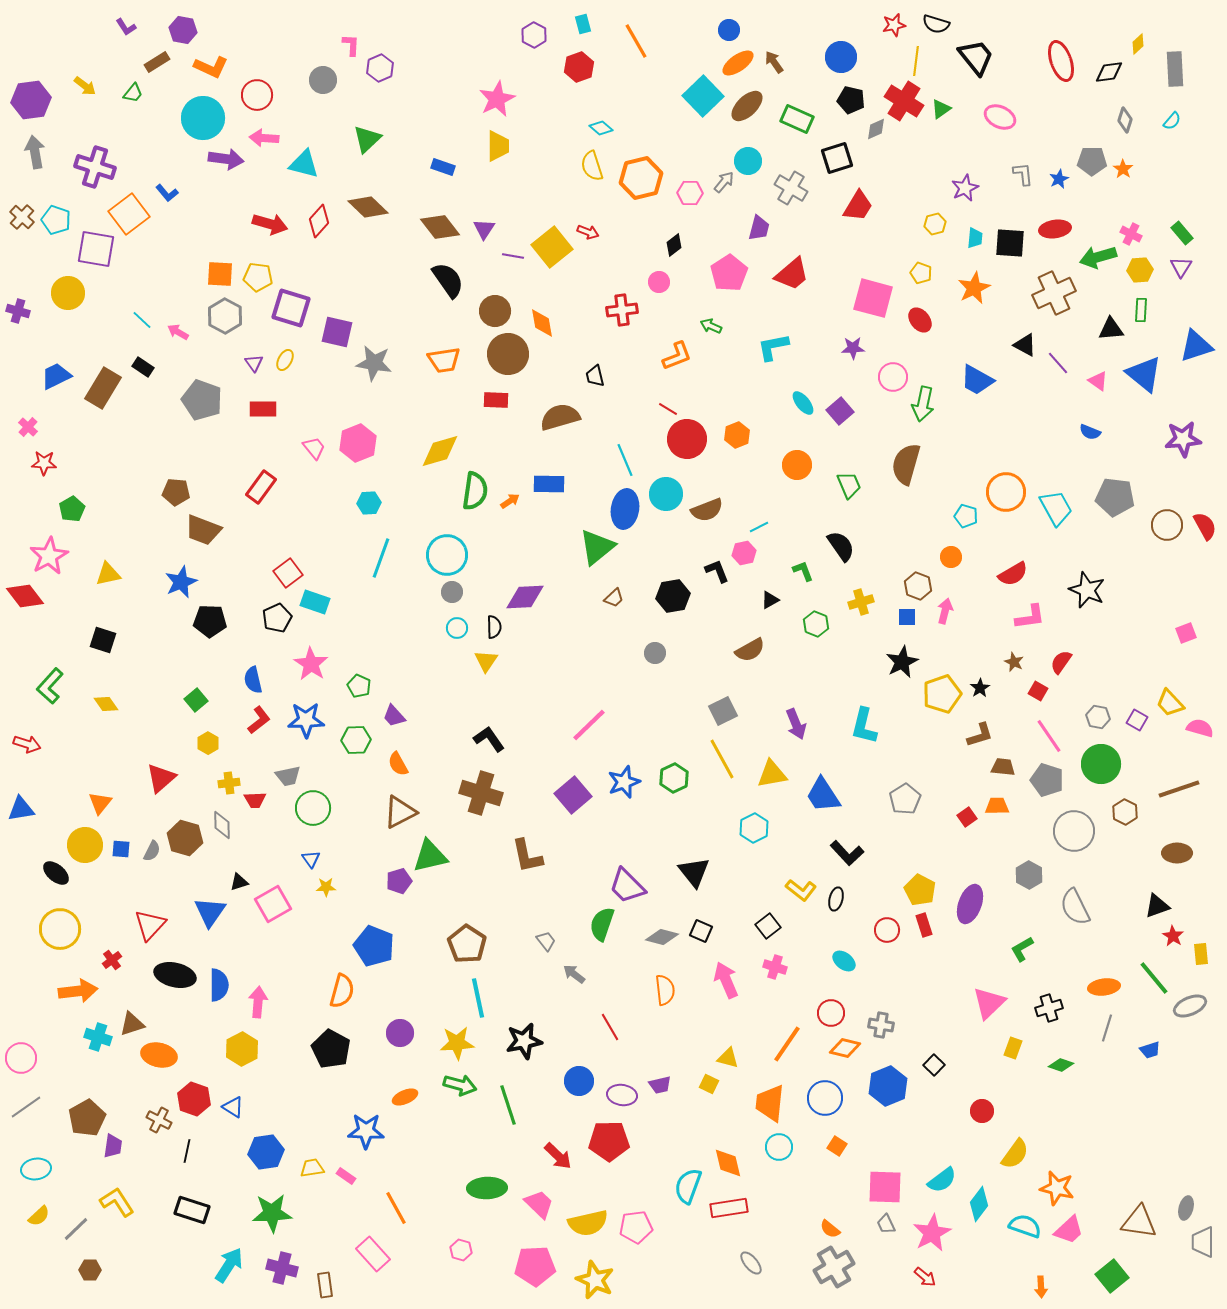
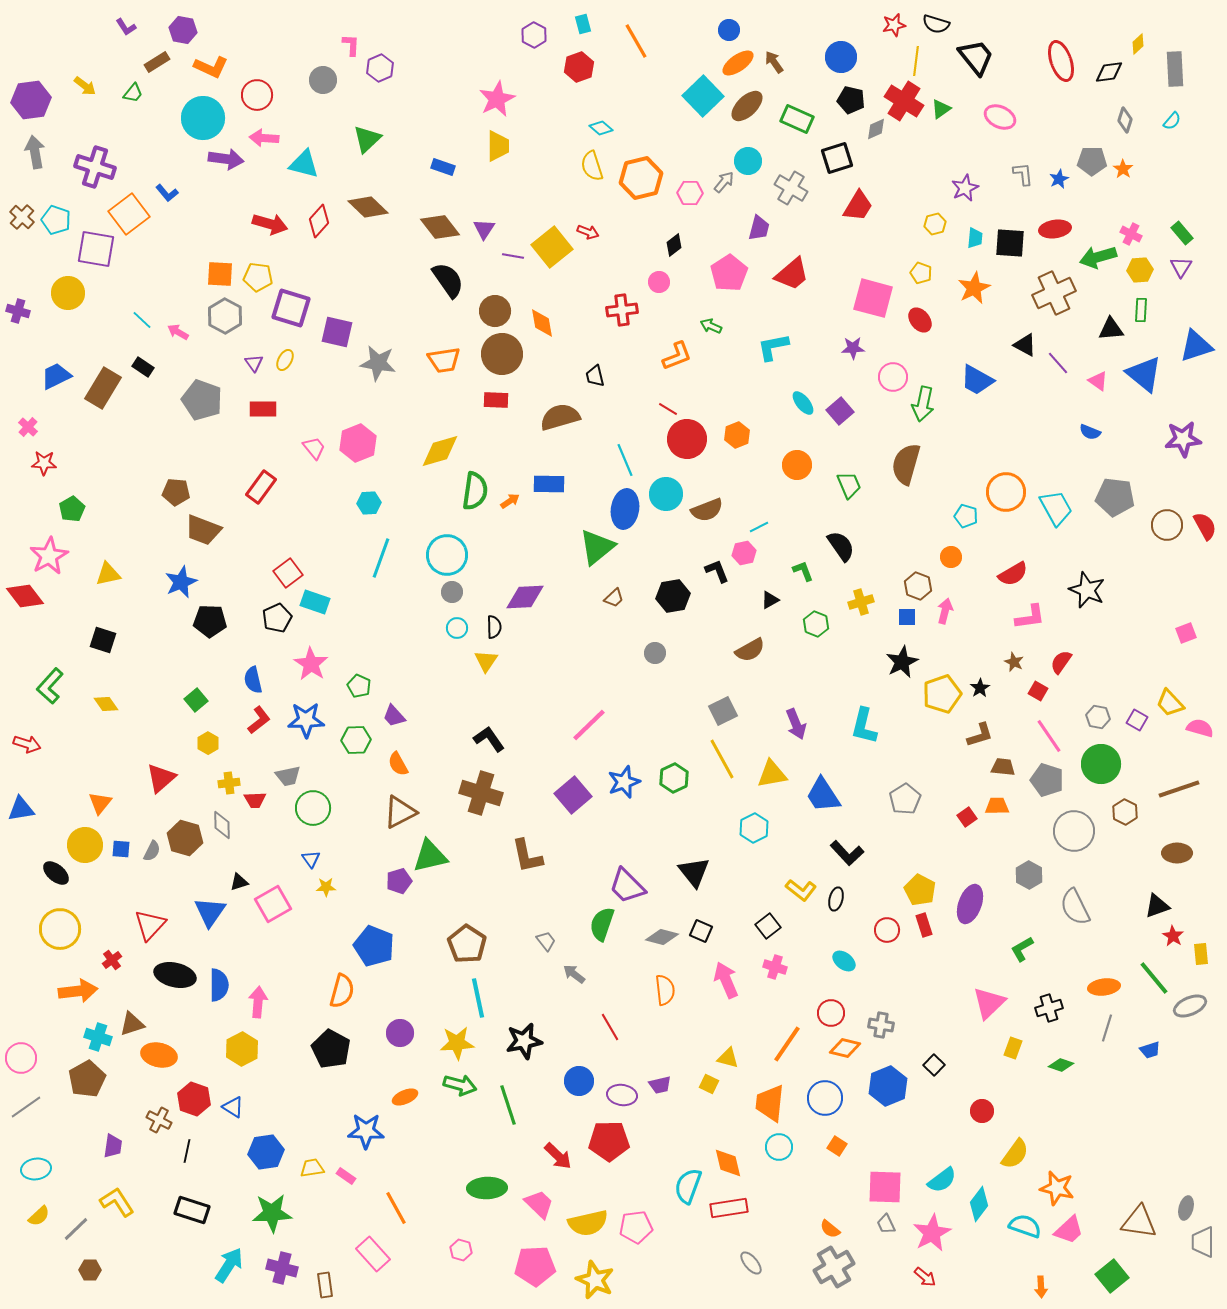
brown circle at (508, 354): moved 6 px left
gray star at (374, 363): moved 4 px right
brown pentagon at (87, 1118): moved 39 px up
